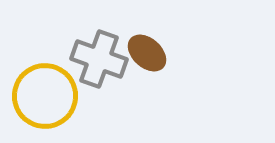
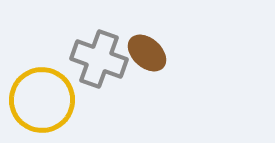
yellow circle: moved 3 px left, 4 px down
